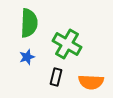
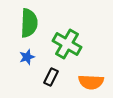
black rectangle: moved 5 px left; rotated 12 degrees clockwise
